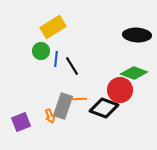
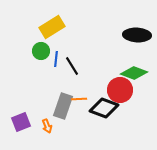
yellow rectangle: moved 1 px left
orange arrow: moved 3 px left, 10 px down
